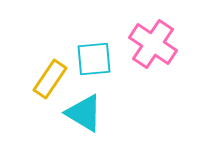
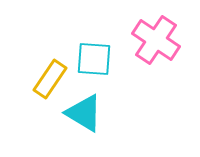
pink cross: moved 3 px right, 4 px up
cyan square: rotated 9 degrees clockwise
